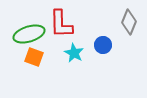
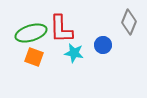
red L-shape: moved 5 px down
green ellipse: moved 2 px right, 1 px up
cyan star: rotated 18 degrees counterclockwise
